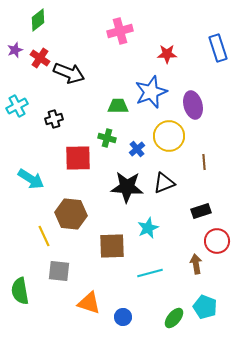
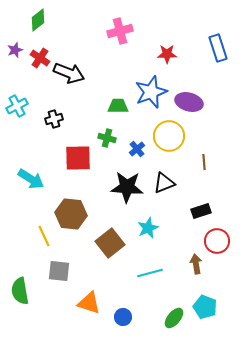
purple ellipse: moved 4 px left, 3 px up; rotated 60 degrees counterclockwise
brown square: moved 2 px left, 3 px up; rotated 36 degrees counterclockwise
